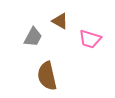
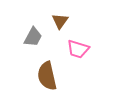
brown triangle: rotated 36 degrees clockwise
pink trapezoid: moved 12 px left, 10 px down
